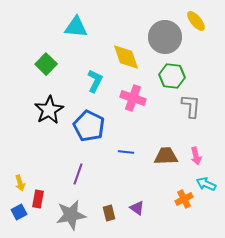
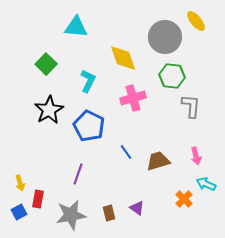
yellow diamond: moved 3 px left, 1 px down
cyan L-shape: moved 7 px left
pink cross: rotated 35 degrees counterclockwise
blue line: rotated 49 degrees clockwise
brown trapezoid: moved 8 px left, 5 px down; rotated 15 degrees counterclockwise
orange cross: rotated 18 degrees counterclockwise
